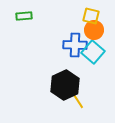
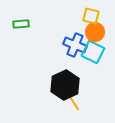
green rectangle: moved 3 px left, 8 px down
orange circle: moved 1 px right, 2 px down
blue cross: rotated 20 degrees clockwise
cyan square: rotated 15 degrees counterclockwise
yellow line: moved 4 px left, 2 px down
